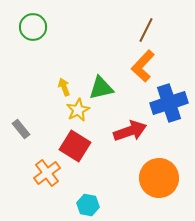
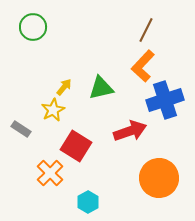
yellow arrow: rotated 60 degrees clockwise
blue cross: moved 4 px left, 3 px up
yellow star: moved 25 px left
gray rectangle: rotated 18 degrees counterclockwise
red square: moved 1 px right
orange cross: moved 3 px right; rotated 8 degrees counterclockwise
cyan hexagon: moved 3 px up; rotated 20 degrees clockwise
